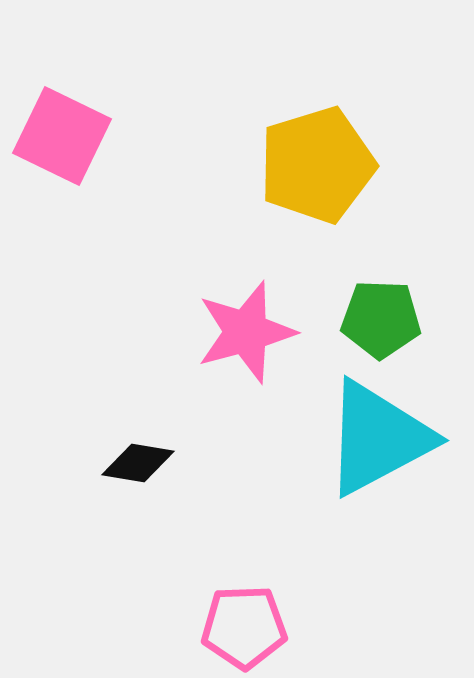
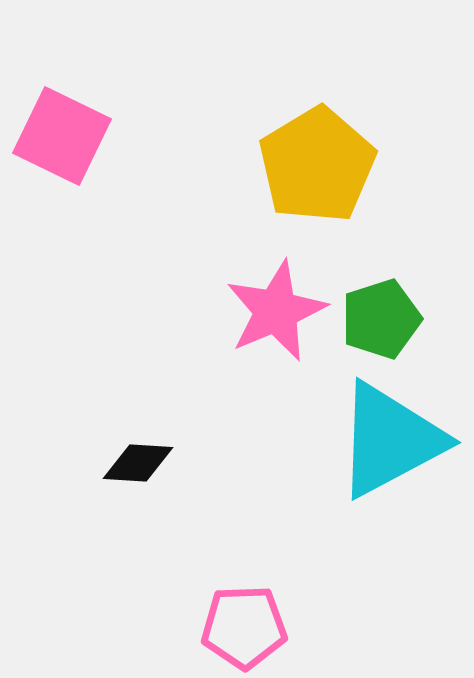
yellow pentagon: rotated 14 degrees counterclockwise
green pentagon: rotated 20 degrees counterclockwise
pink star: moved 30 px right, 21 px up; rotated 8 degrees counterclockwise
cyan triangle: moved 12 px right, 2 px down
black diamond: rotated 6 degrees counterclockwise
